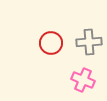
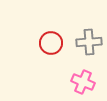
pink cross: moved 2 px down
